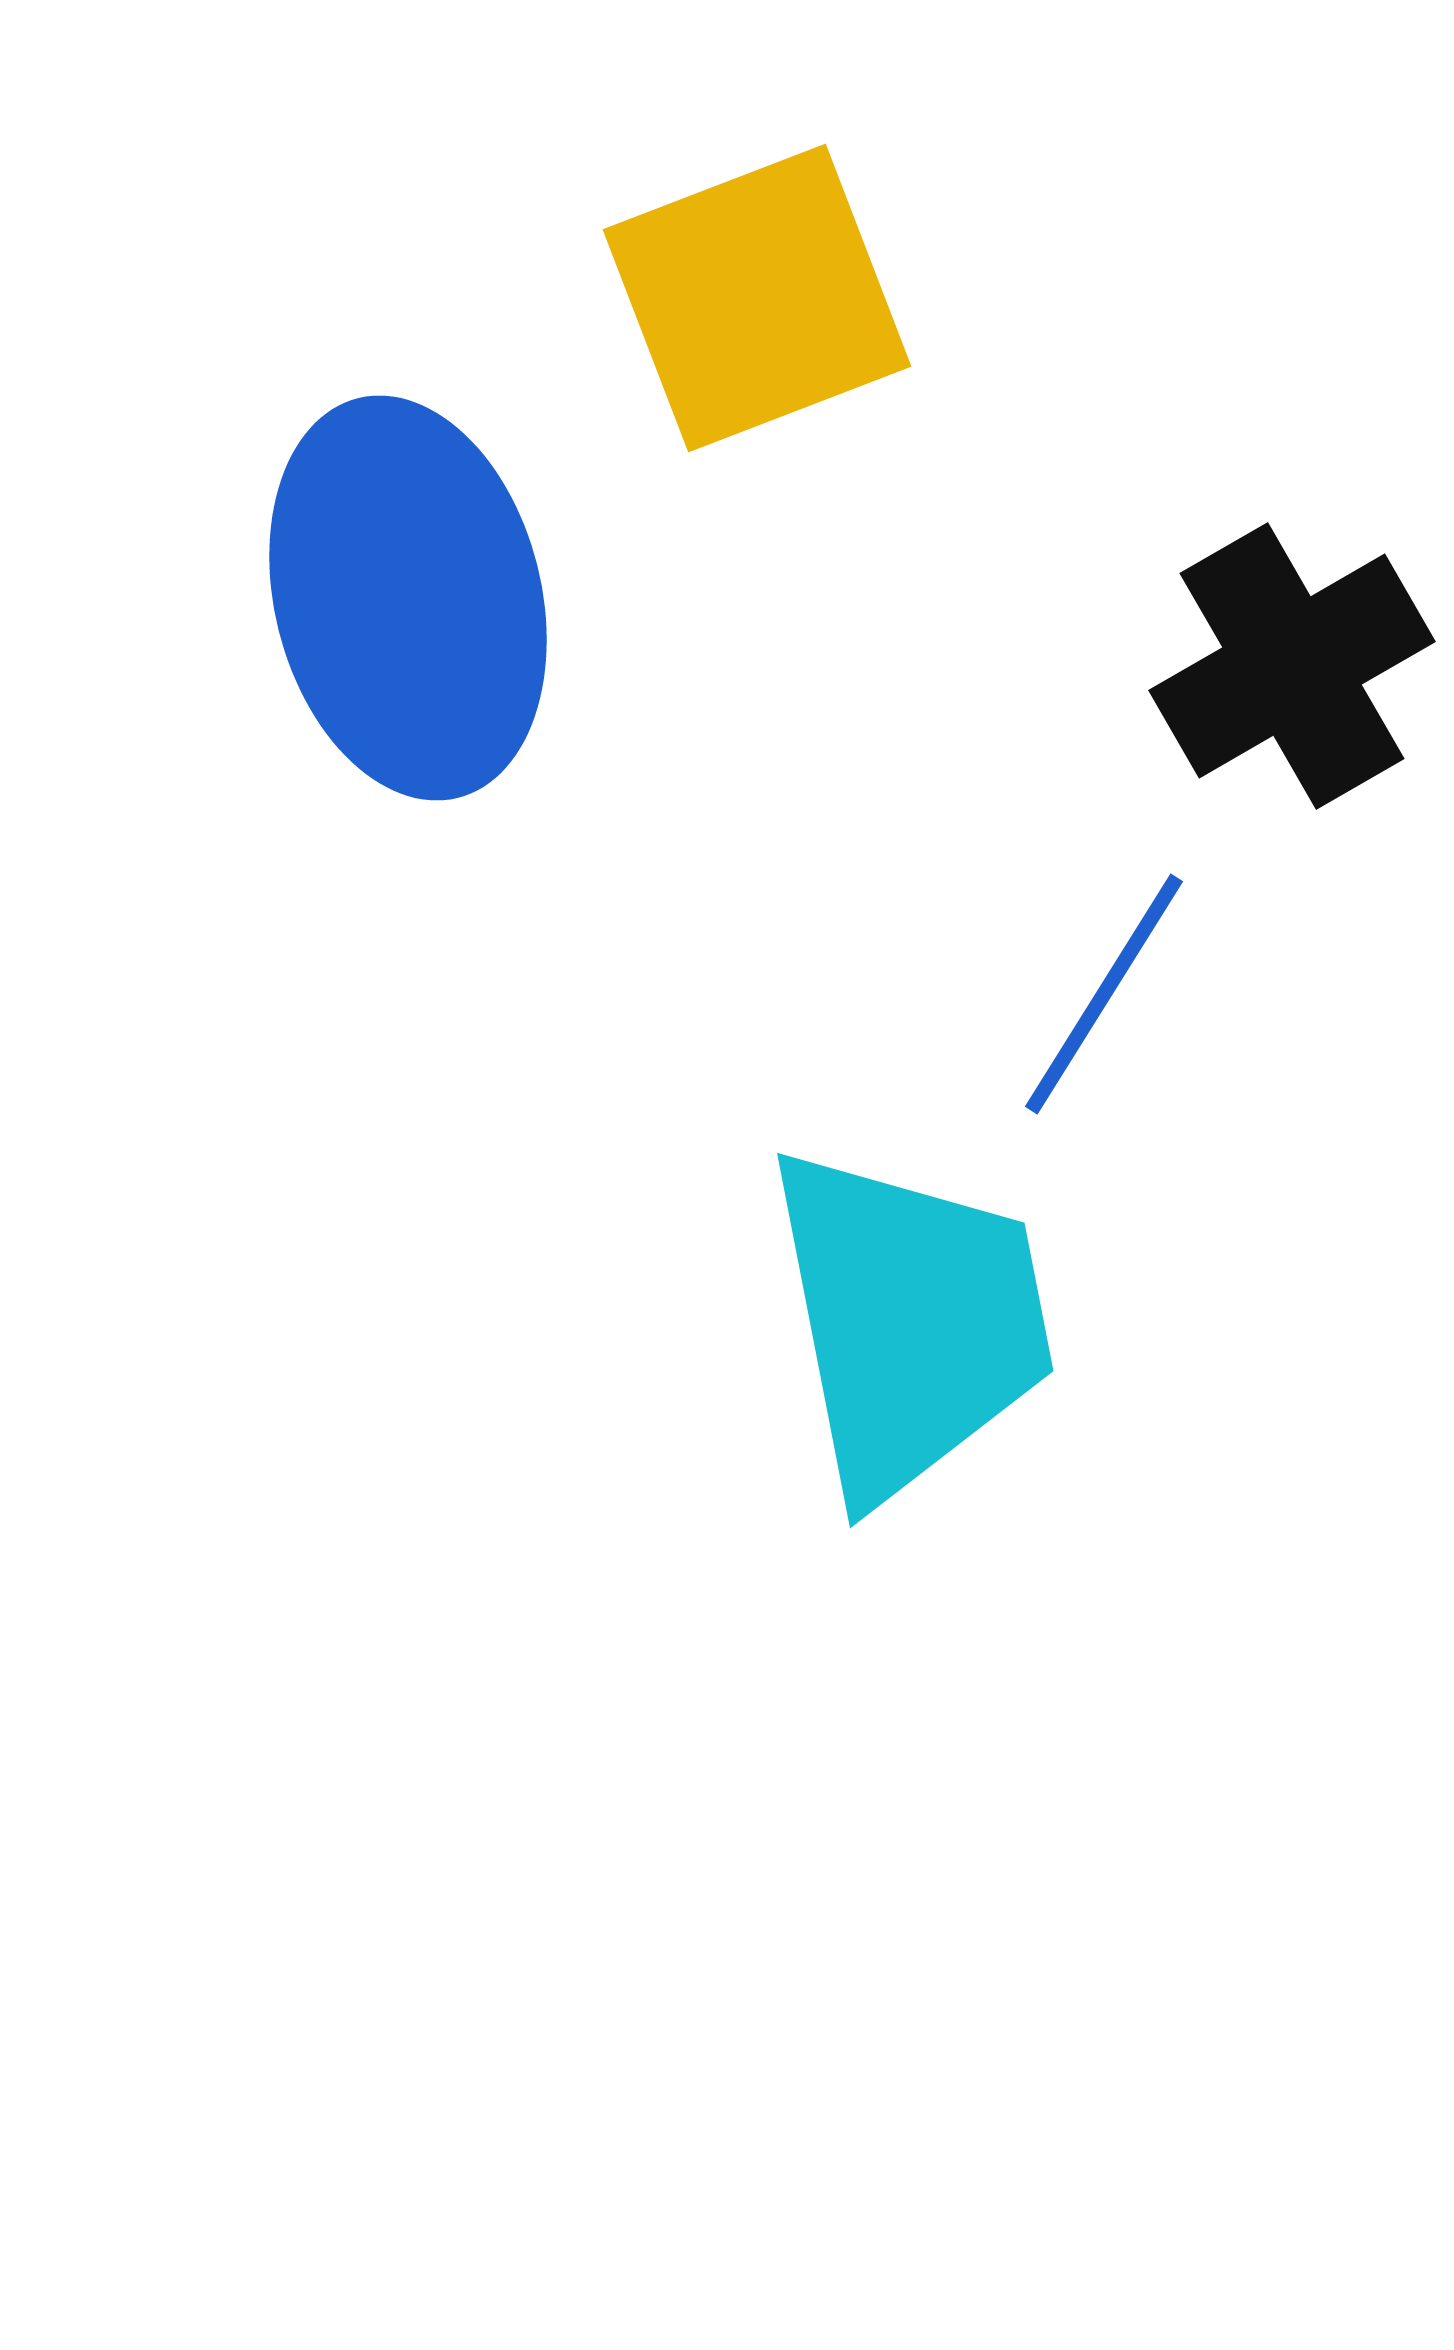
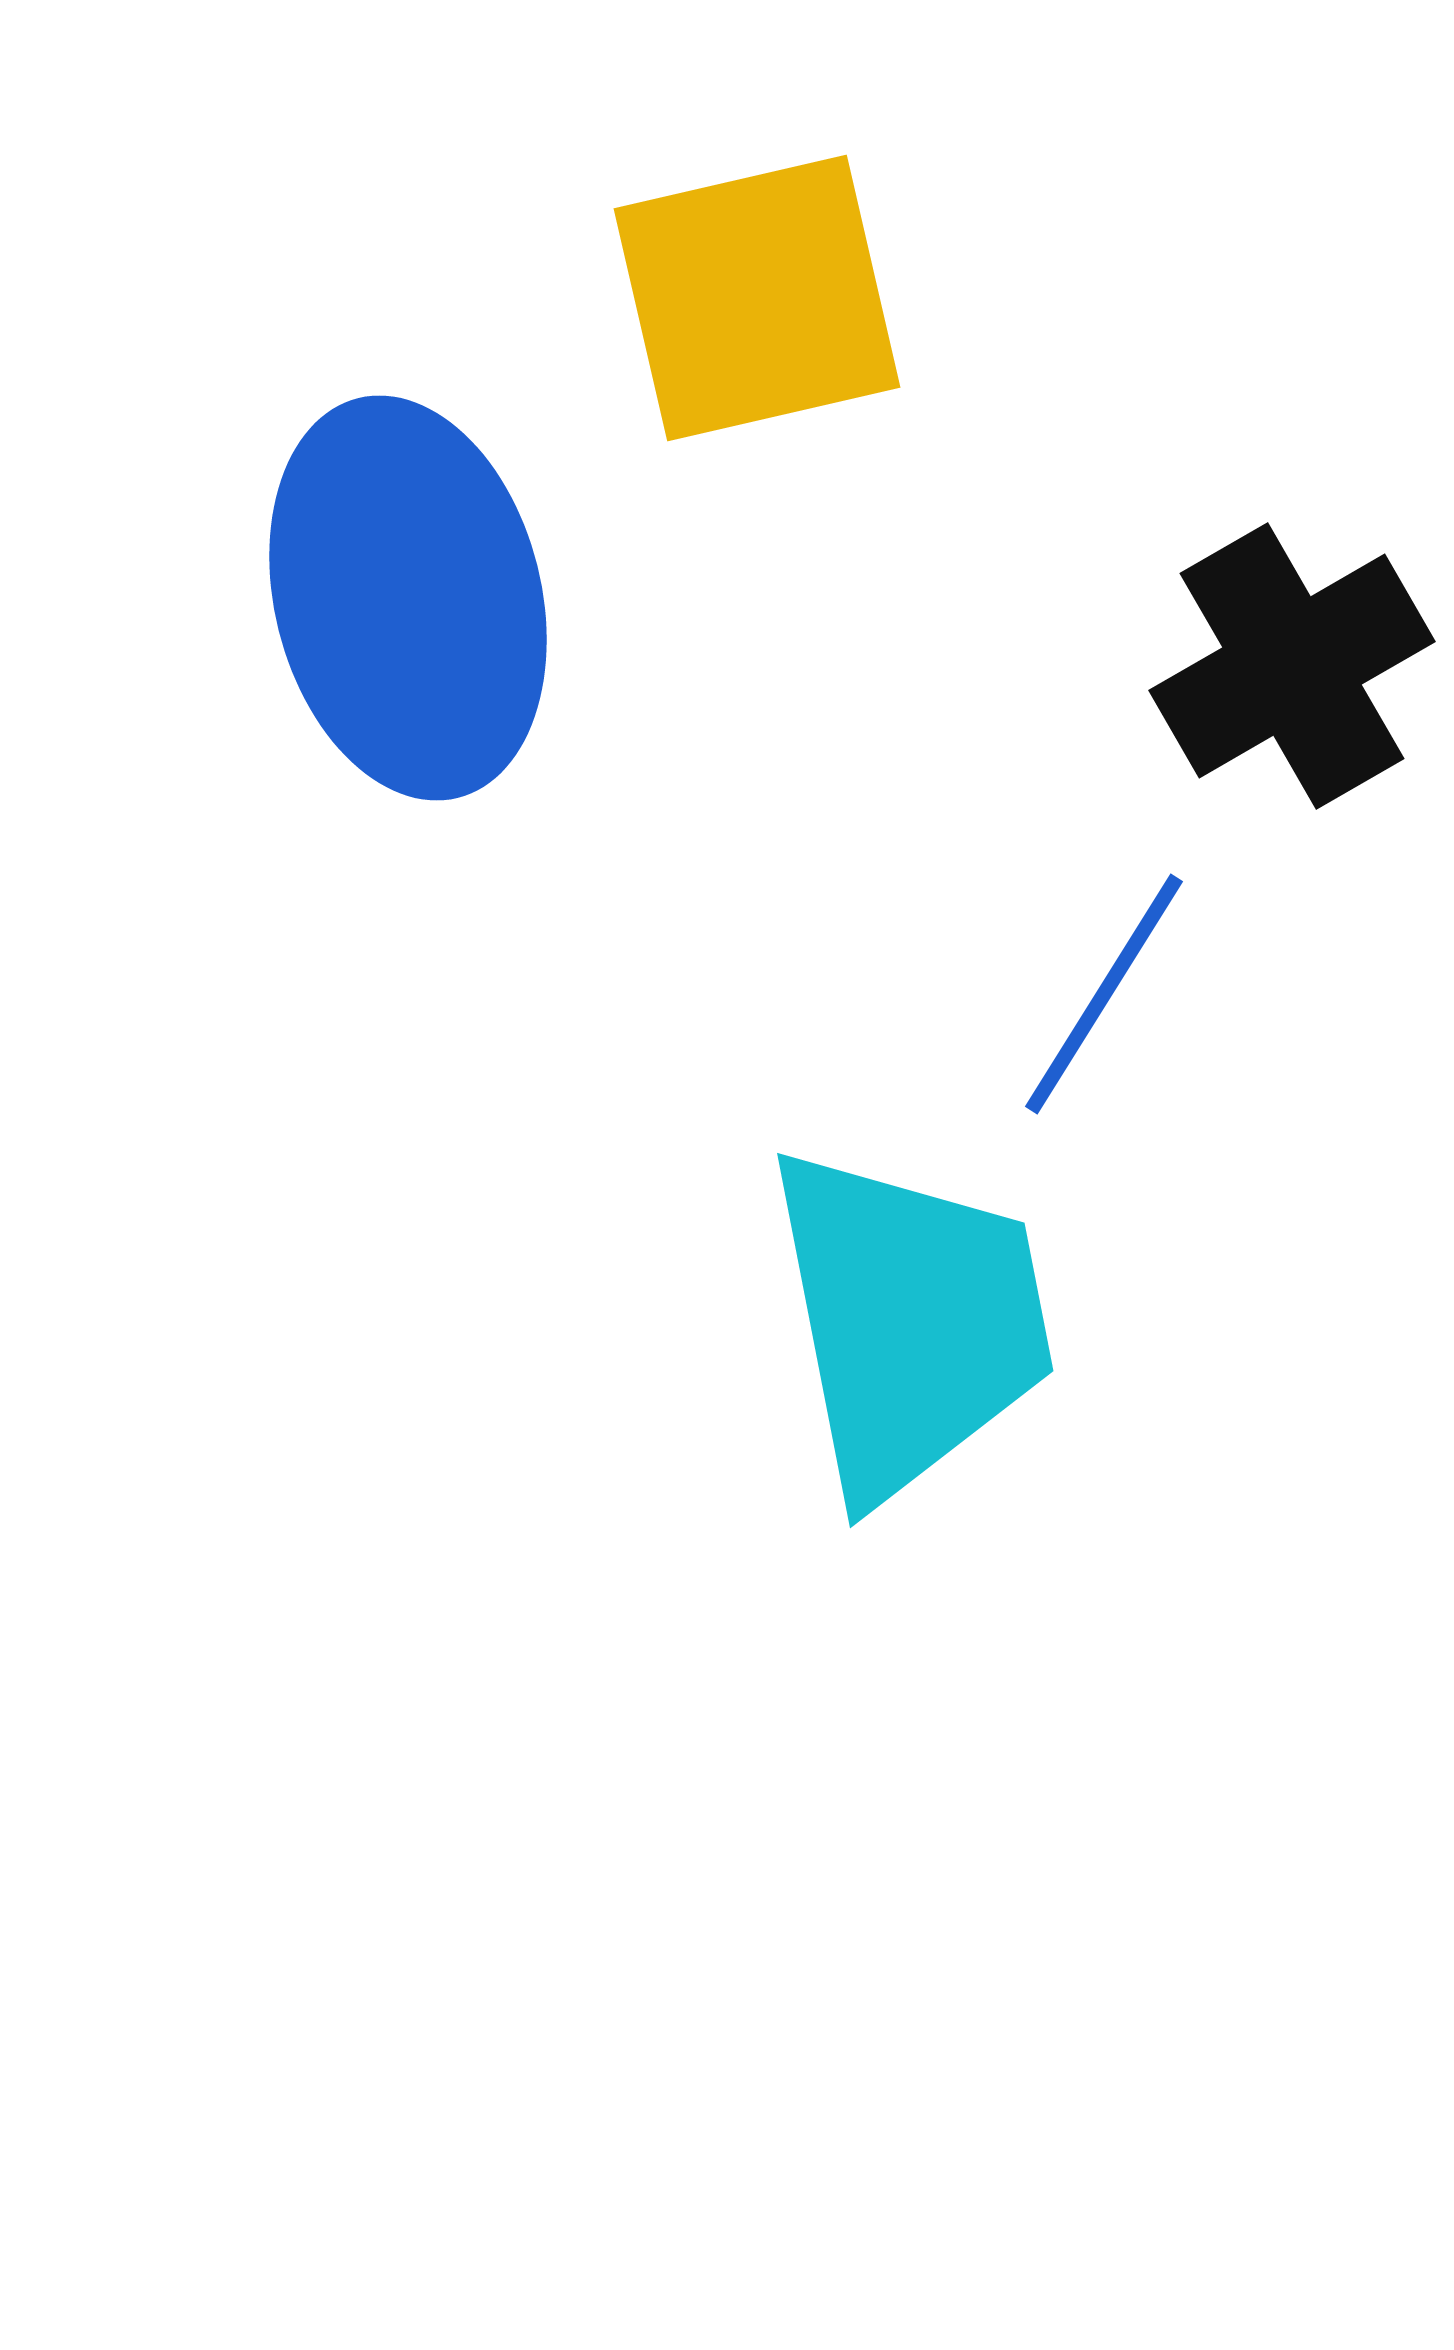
yellow square: rotated 8 degrees clockwise
